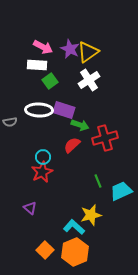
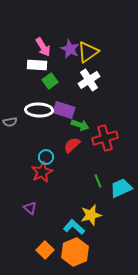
pink arrow: rotated 30 degrees clockwise
cyan circle: moved 3 px right
cyan trapezoid: moved 3 px up
